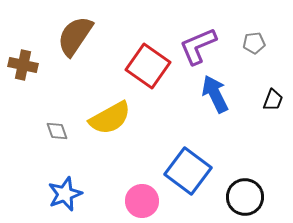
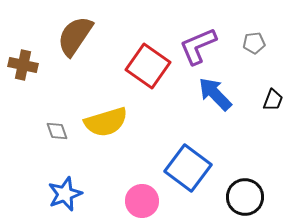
blue arrow: rotated 18 degrees counterclockwise
yellow semicircle: moved 4 px left, 4 px down; rotated 12 degrees clockwise
blue square: moved 3 px up
